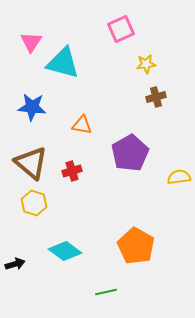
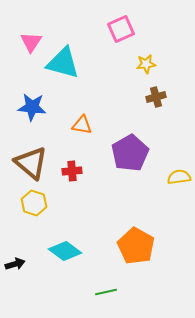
red cross: rotated 12 degrees clockwise
